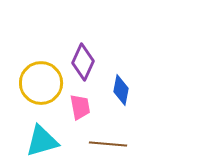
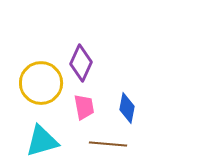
purple diamond: moved 2 px left, 1 px down
blue diamond: moved 6 px right, 18 px down
pink trapezoid: moved 4 px right
